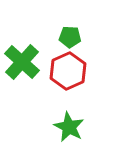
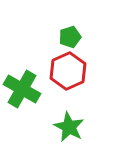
green pentagon: rotated 20 degrees counterclockwise
green cross: moved 27 px down; rotated 12 degrees counterclockwise
